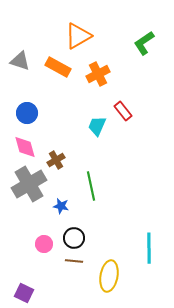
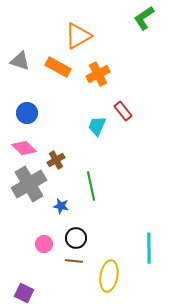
green L-shape: moved 25 px up
pink diamond: moved 1 px left, 1 px down; rotated 30 degrees counterclockwise
black circle: moved 2 px right
